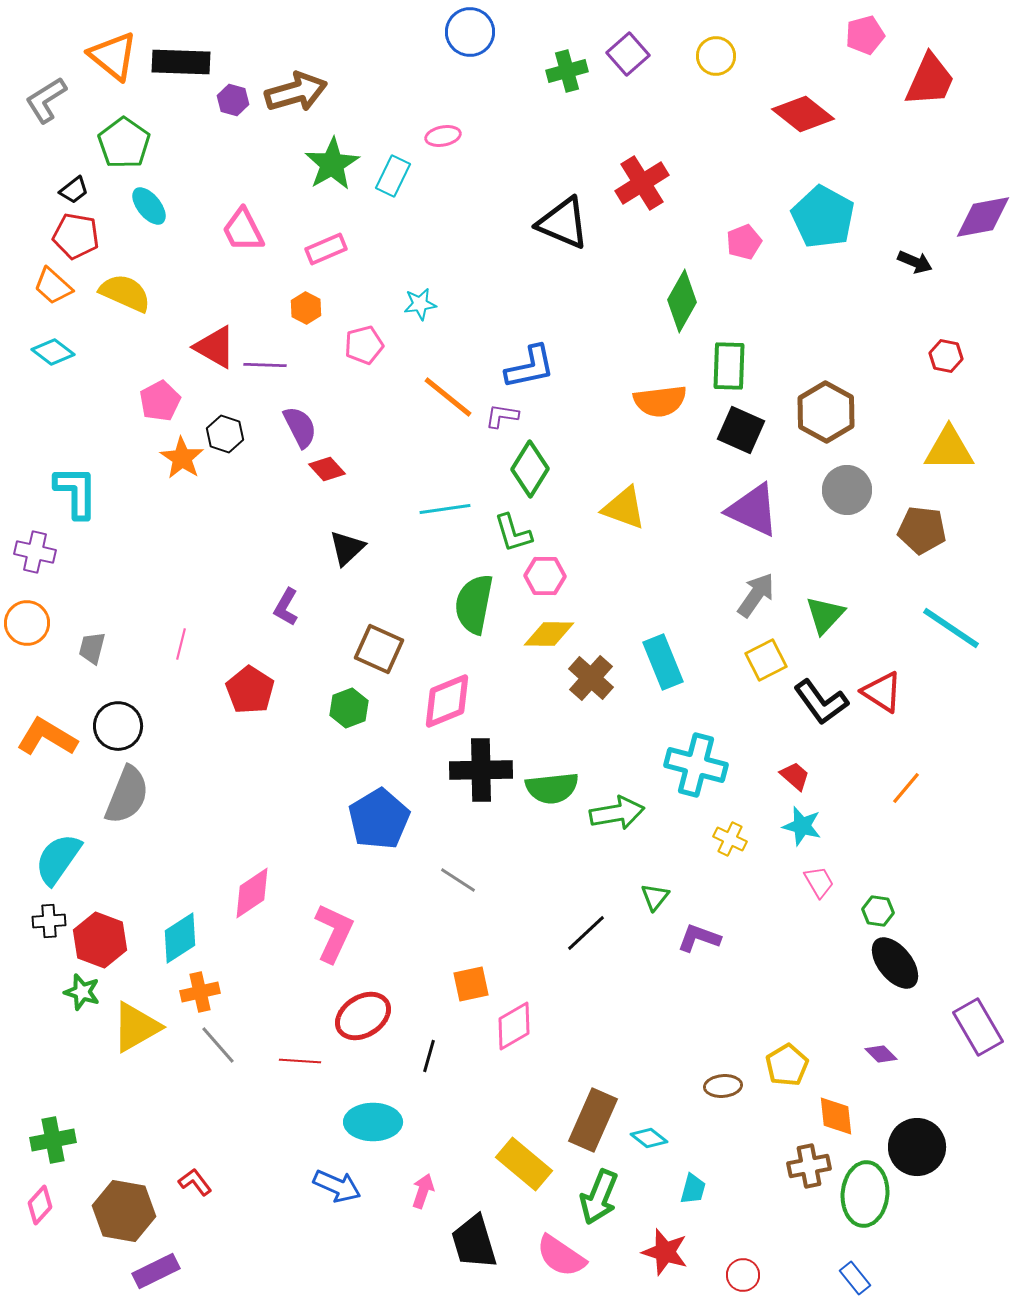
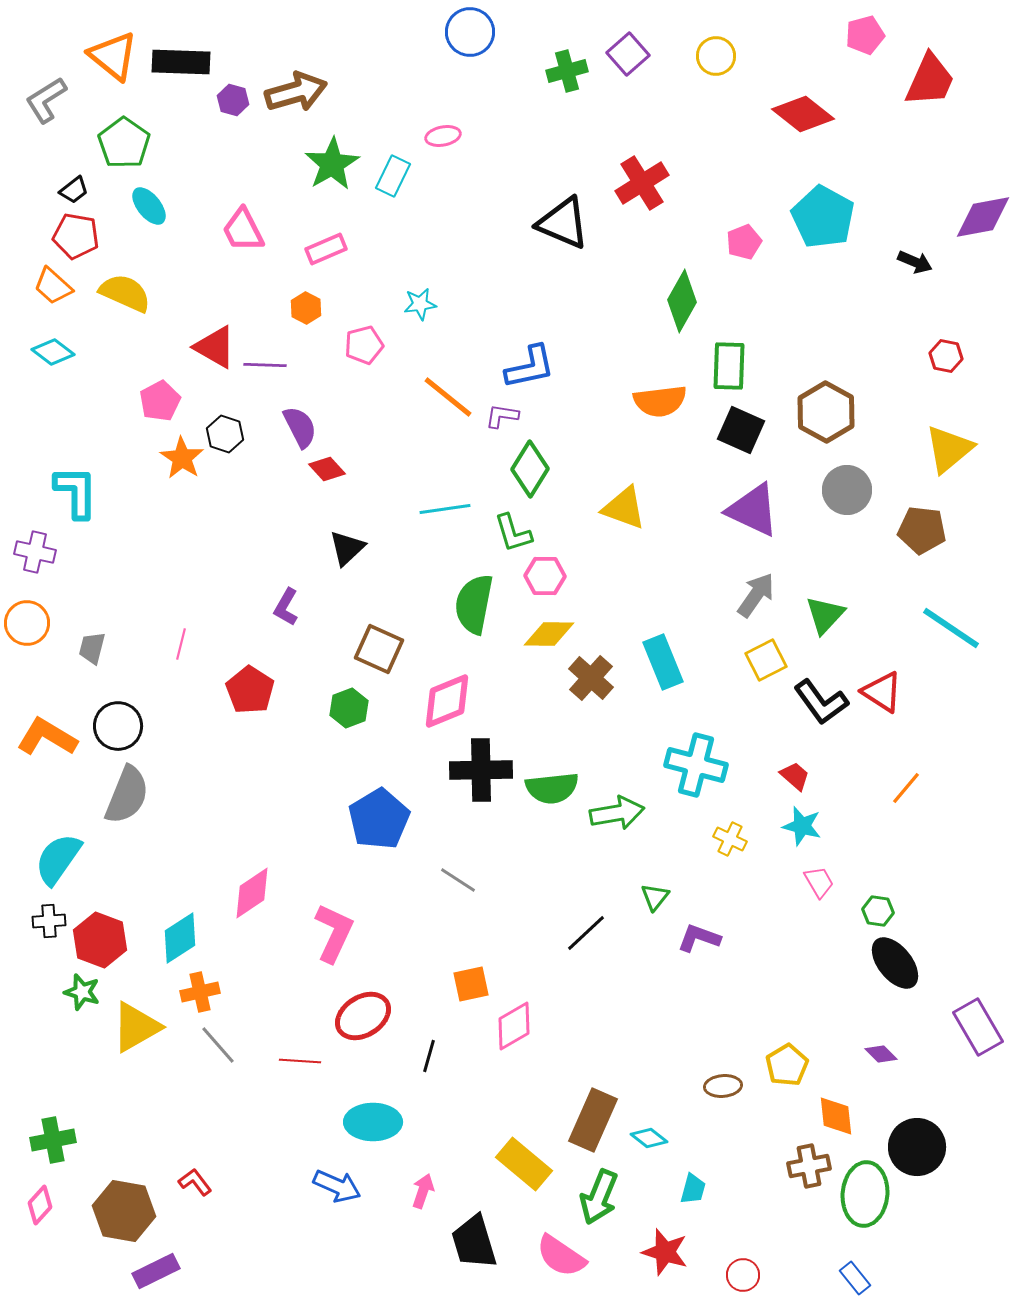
yellow triangle at (949, 449): rotated 40 degrees counterclockwise
